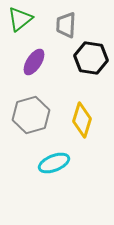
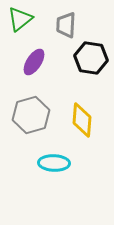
yellow diamond: rotated 12 degrees counterclockwise
cyan ellipse: rotated 24 degrees clockwise
